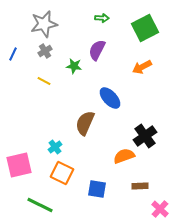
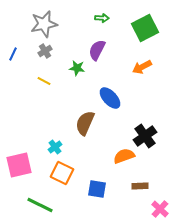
green star: moved 3 px right, 2 px down
